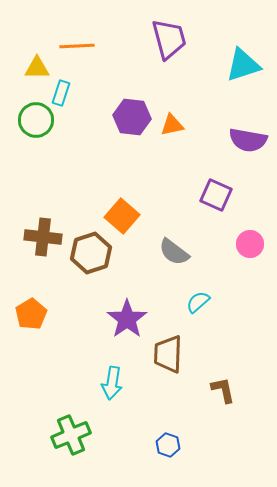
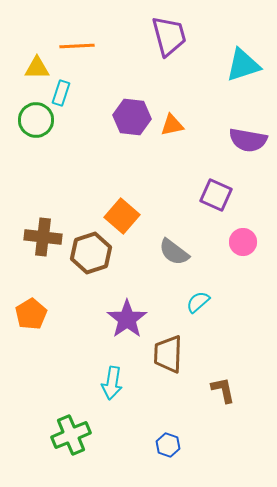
purple trapezoid: moved 3 px up
pink circle: moved 7 px left, 2 px up
